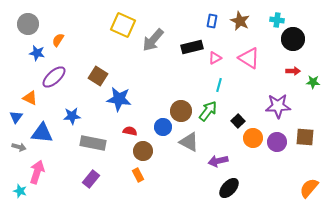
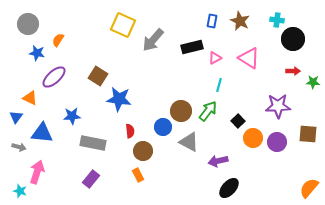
red semicircle at (130, 131): rotated 72 degrees clockwise
brown square at (305, 137): moved 3 px right, 3 px up
